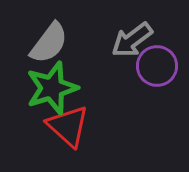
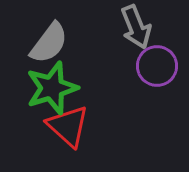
gray arrow: moved 4 px right, 13 px up; rotated 75 degrees counterclockwise
